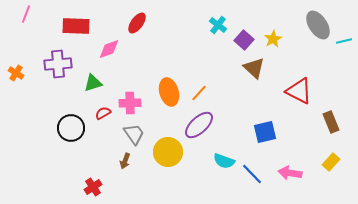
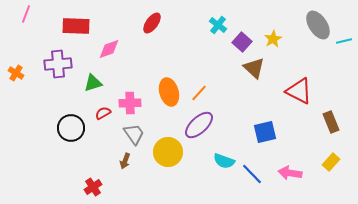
red ellipse: moved 15 px right
purple square: moved 2 px left, 2 px down
